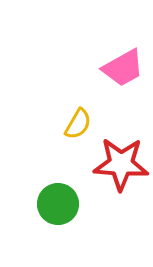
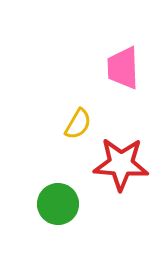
pink trapezoid: rotated 117 degrees clockwise
